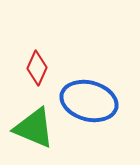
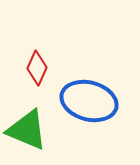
green triangle: moved 7 px left, 2 px down
